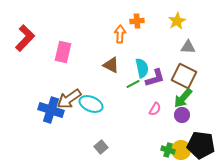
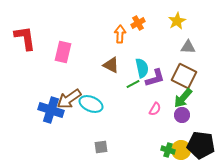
orange cross: moved 1 px right, 2 px down; rotated 24 degrees counterclockwise
red L-shape: rotated 52 degrees counterclockwise
gray square: rotated 32 degrees clockwise
